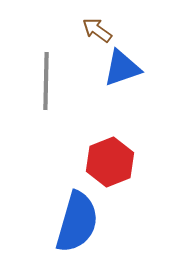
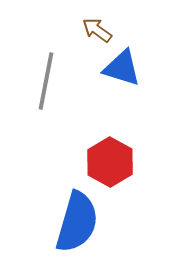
blue triangle: rotated 36 degrees clockwise
gray line: rotated 10 degrees clockwise
red hexagon: rotated 9 degrees counterclockwise
